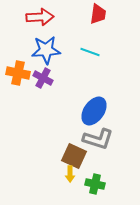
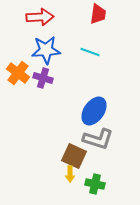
orange cross: rotated 25 degrees clockwise
purple cross: rotated 12 degrees counterclockwise
